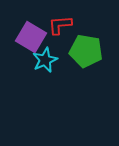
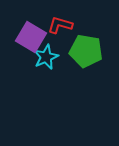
red L-shape: rotated 20 degrees clockwise
cyan star: moved 1 px right, 3 px up
